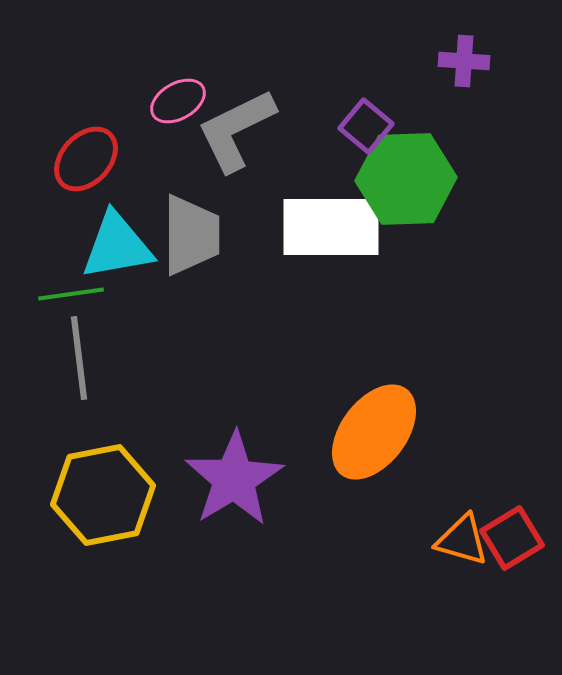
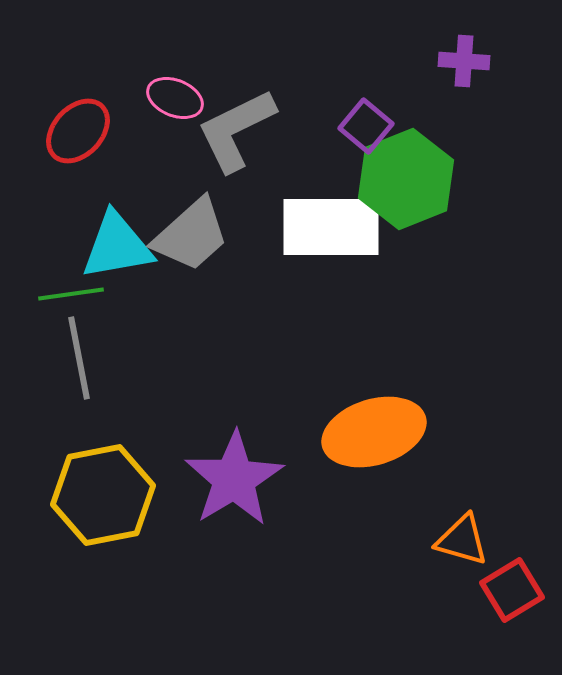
pink ellipse: moved 3 px left, 3 px up; rotated 52 degrees clockwise
red ellipse: moved 8 px left, 28 px up
green hexagon: rotated 20 degrees counterclockwise
gray trapezoid: rotated 48 degrees clockwise
gray line: rotated 4 degrees counterclockwise
orange ellipse: rotated 36 degrees clockwise
red square: moved 52 px down
